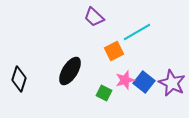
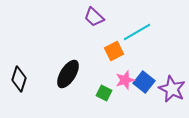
black ellipse: moved 2 px left, 3 px down
purple star: moved 6 px down
